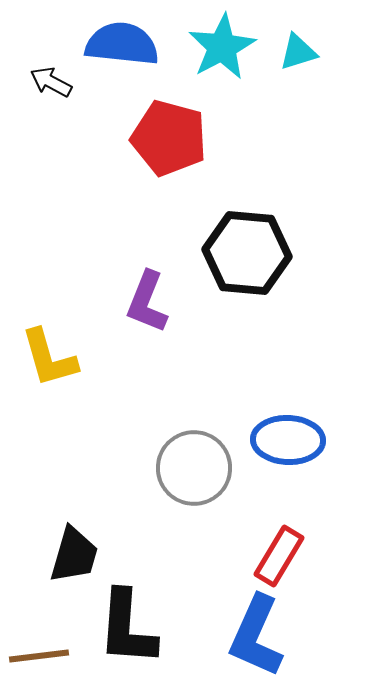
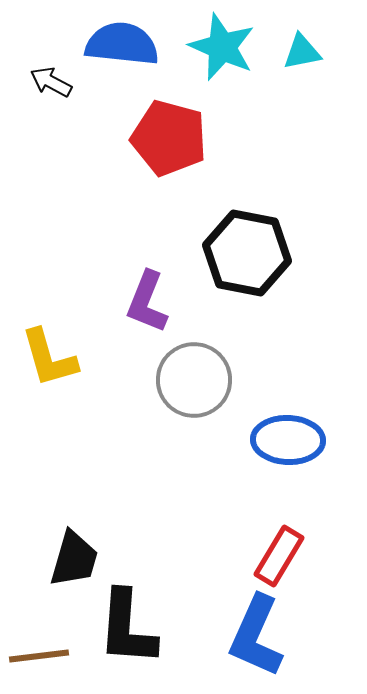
cyan star: rotated 20 degrees counterclockwise
cyan triangle: moved 4 px right; rotated 6 degrees clockwise
black hexagon: rotated 6 degrees clockwise
gray circle: moved 88 px up
black trapezoid: moved 4 px down
